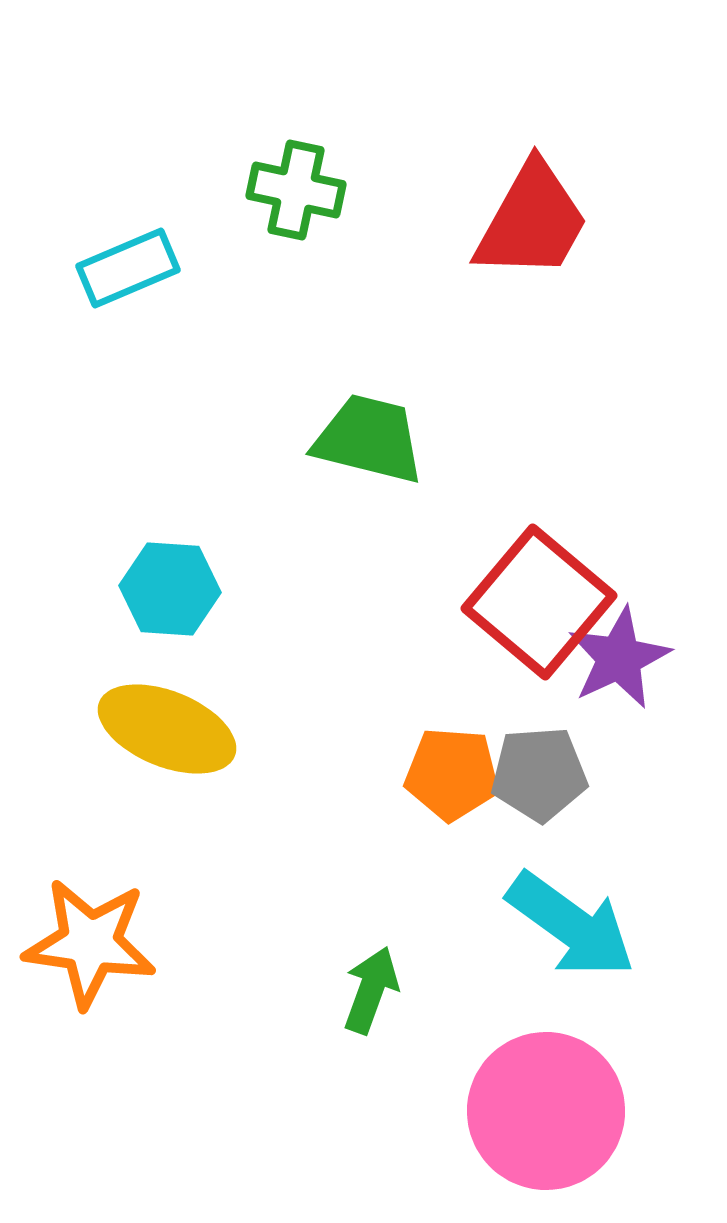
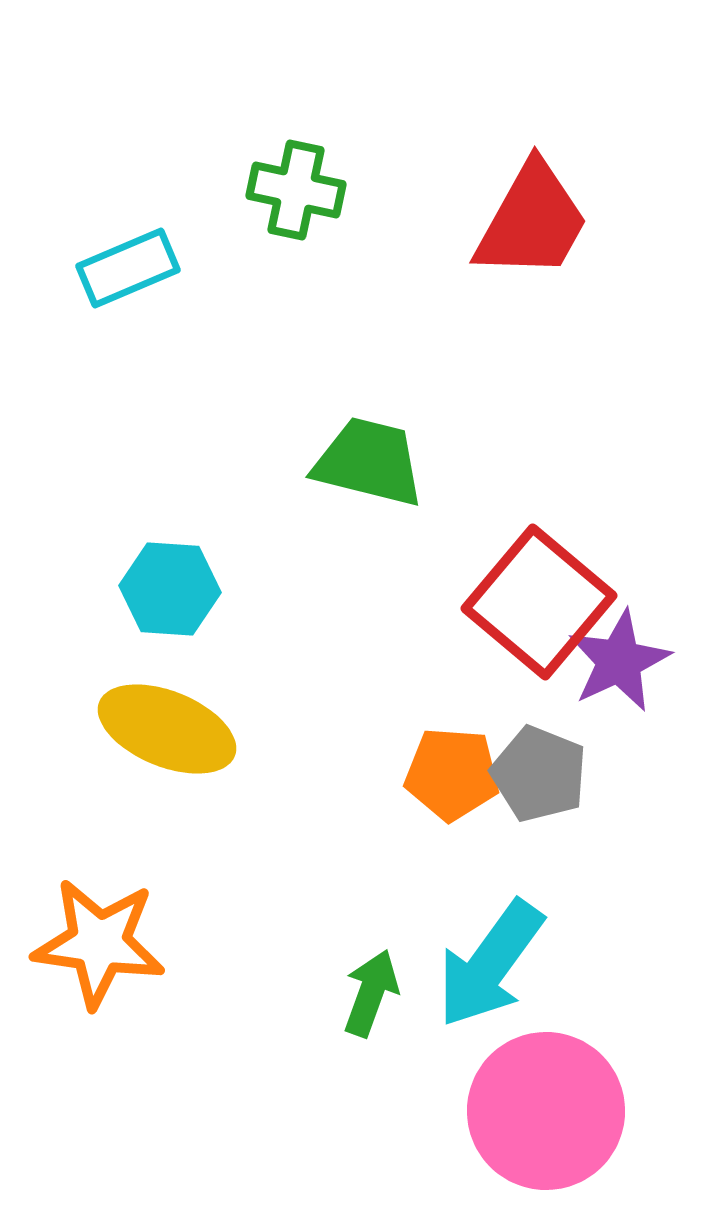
green trapezoid: moved 23 px down
purple star: moved 3 px down
gray pentagon: rotated 26 degrees clockwise
cyan arrow: moved 81 px left, 39 px down; rotated 90 degrees clockwise
orange star: moved 9 px right
green arrow: moved 3 px down
